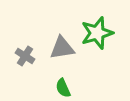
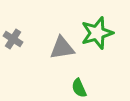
gray cross: moved 12 px left, 17 px up
green semicircle: moved 16 px right
